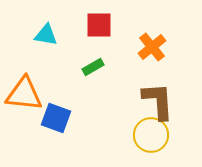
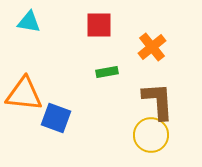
cyan triangle: moved 17 px left, 13 px up
green rectangle: moved 14 px right, 5 px down; rotated 20 degrees clockwise
